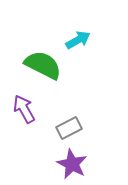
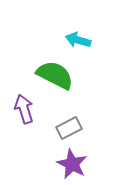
cyan arrow: rotated 135 degrees counterclockwise
green semicircle: moved 12 px right, 10 px down
purple arrow: rotated 12 degrees clockwise
